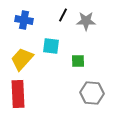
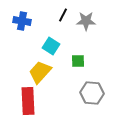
blue cross: moved 2 px left, 1 px down
cyan square: rotated 24 degrees clockwise
yellow trapezoid: moved 18 px right, 13 px down
red rectangle: moved 10 px right, 7 px down
